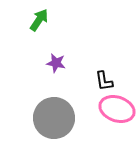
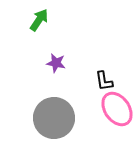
pink ellipse: rotated 36 degrees clockwise
